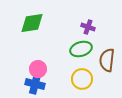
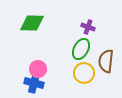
green diamond: rotated 10 degrees clockwise
green ellipse: rotated 45 degrees counterclockwise
brown semicircle: moved 1 px left, 1 px down
yellow circle: moved 2 px right, 6 px up
blue cross: moved 1 px left, 1 px up
